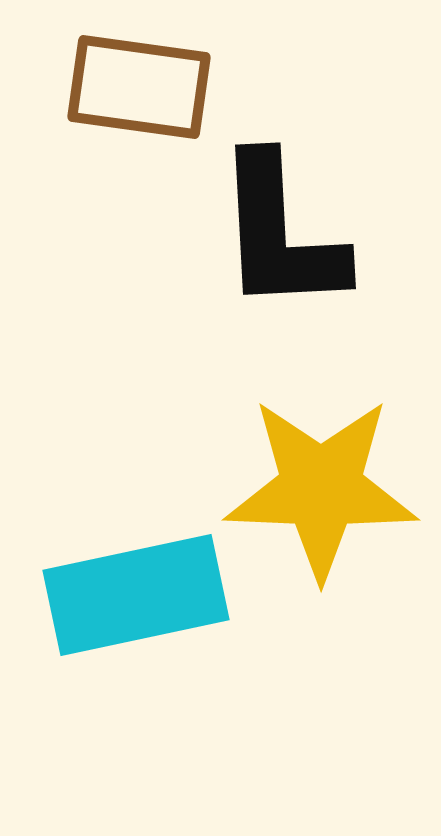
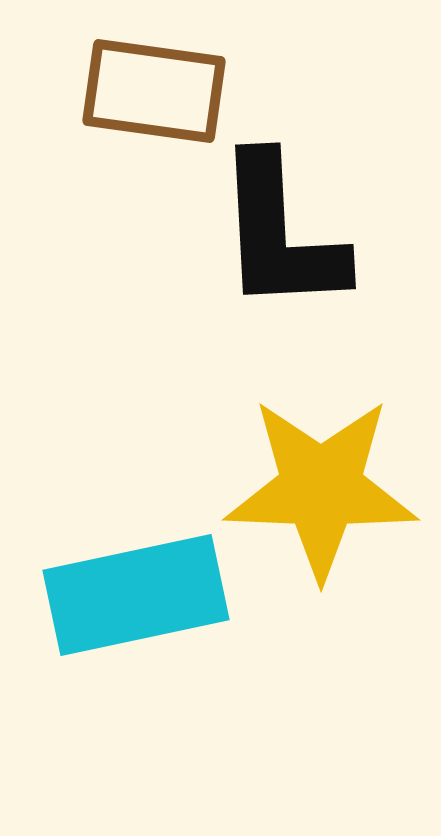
brown rectangle: moved 15 px right, 4 px down
